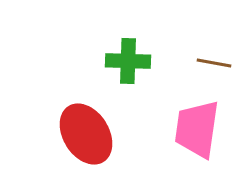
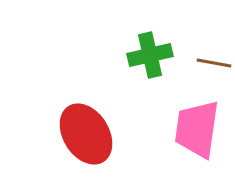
green cross: moved 22 px right, 6 px up; rotated 15 degrees counterclockwise
